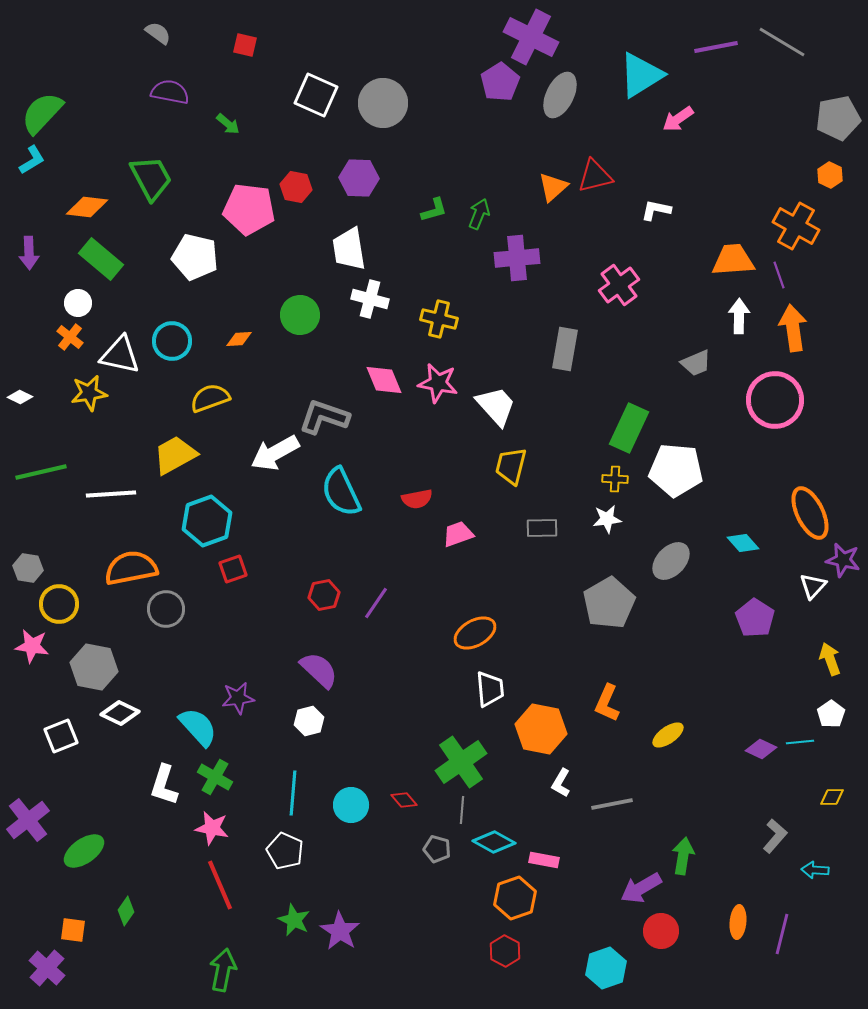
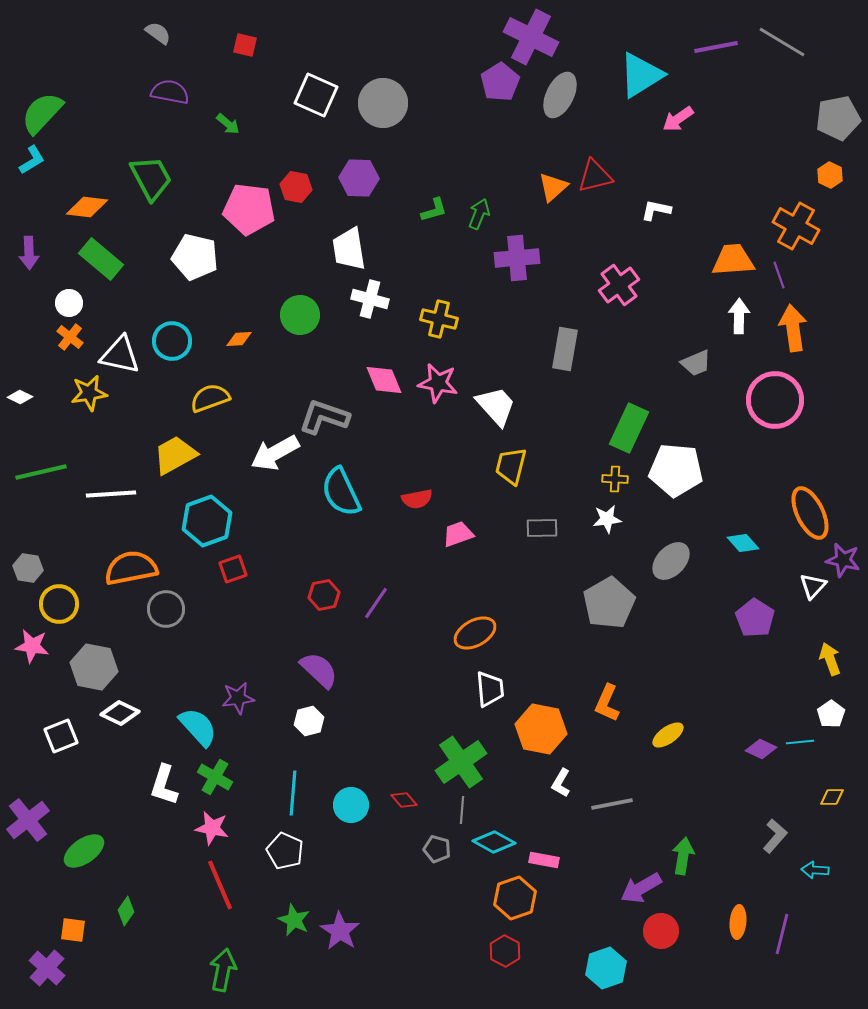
white circle at (78, 303): moved 9 px left
